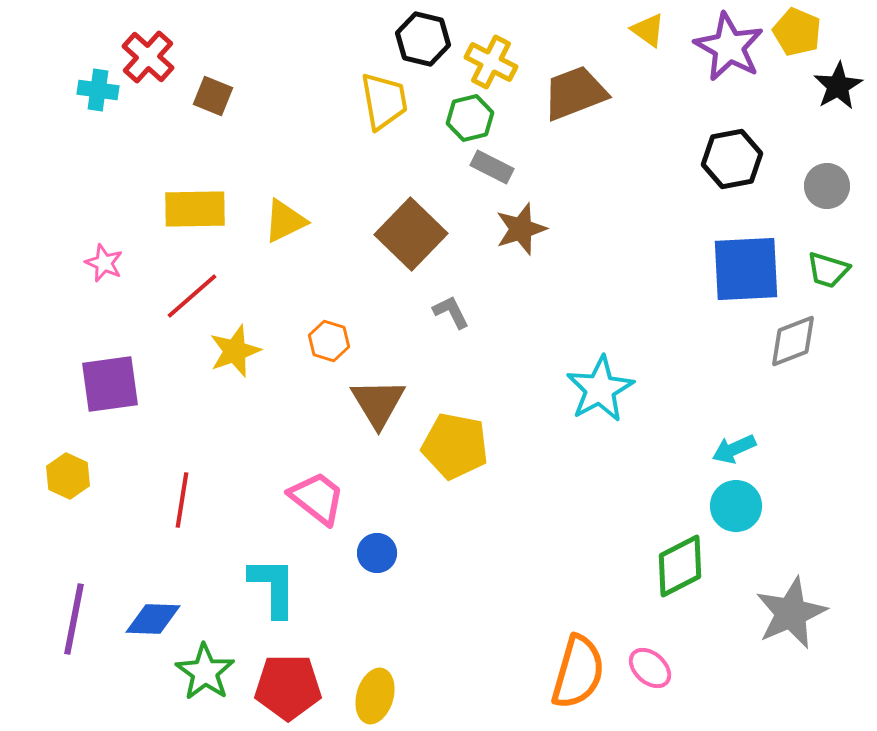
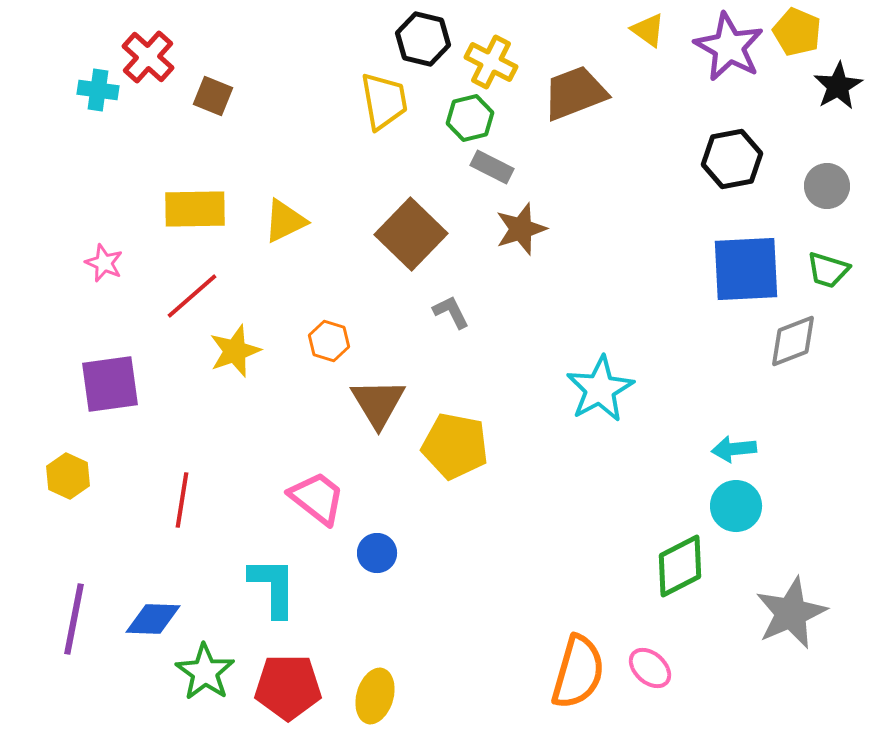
cyan arrow at (734, 449): rotated 18 degrees clockwise
